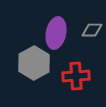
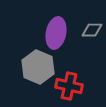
gray hexagon: moved 4 px right, 4 px down; rotated 8 degrees counterclockwise
red cross: moved 7 px left, 10 px down; rotated 16 degrees clockwise
